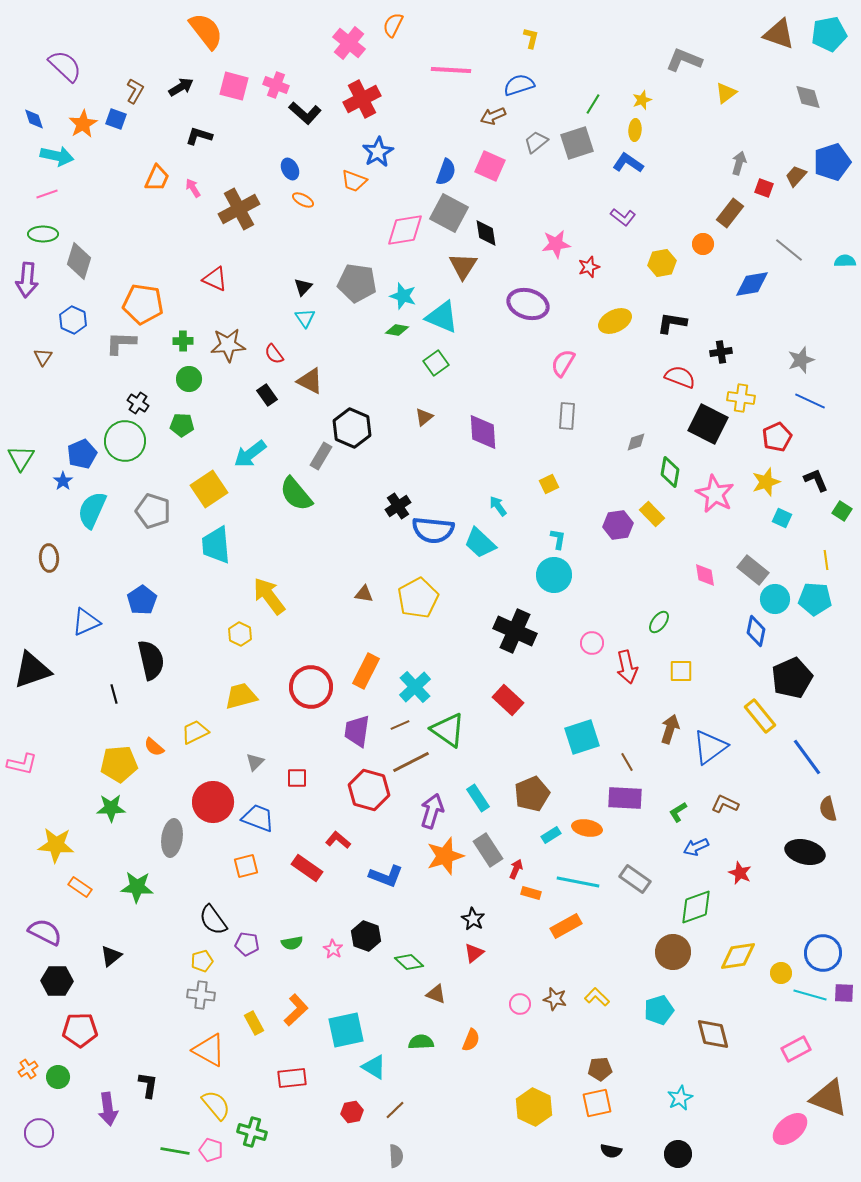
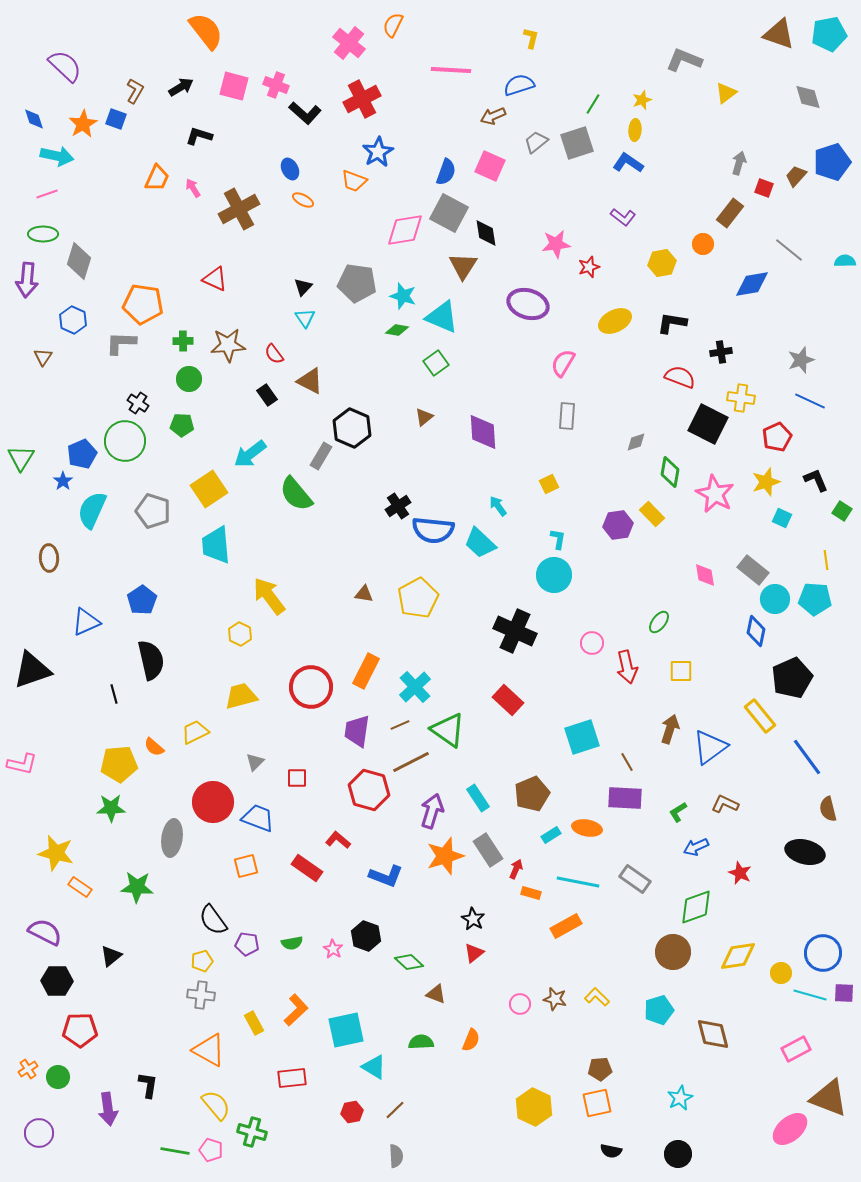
yellow star at (56, 845): moved 8 px down; rotated 9 degrees clockwise
